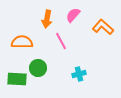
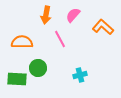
orange arrow: moved 1 px left, 4 px up
pink line: moved 1 px left, 2 px up
cyan cross: moved 1 px right, 1 px down
